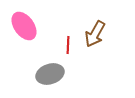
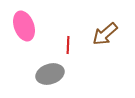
pink ellipse: rotated 16 degrees clockwise
brown arrow: moved 10 px right; rotated 20 degrees clockwise
